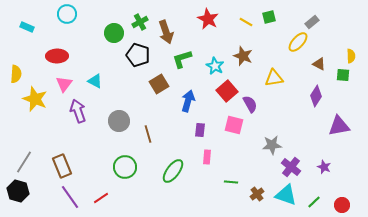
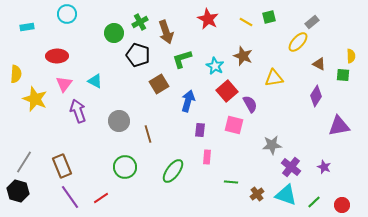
cyan rectangle at (27, 27): rotated 32 degrees counterclockwise
